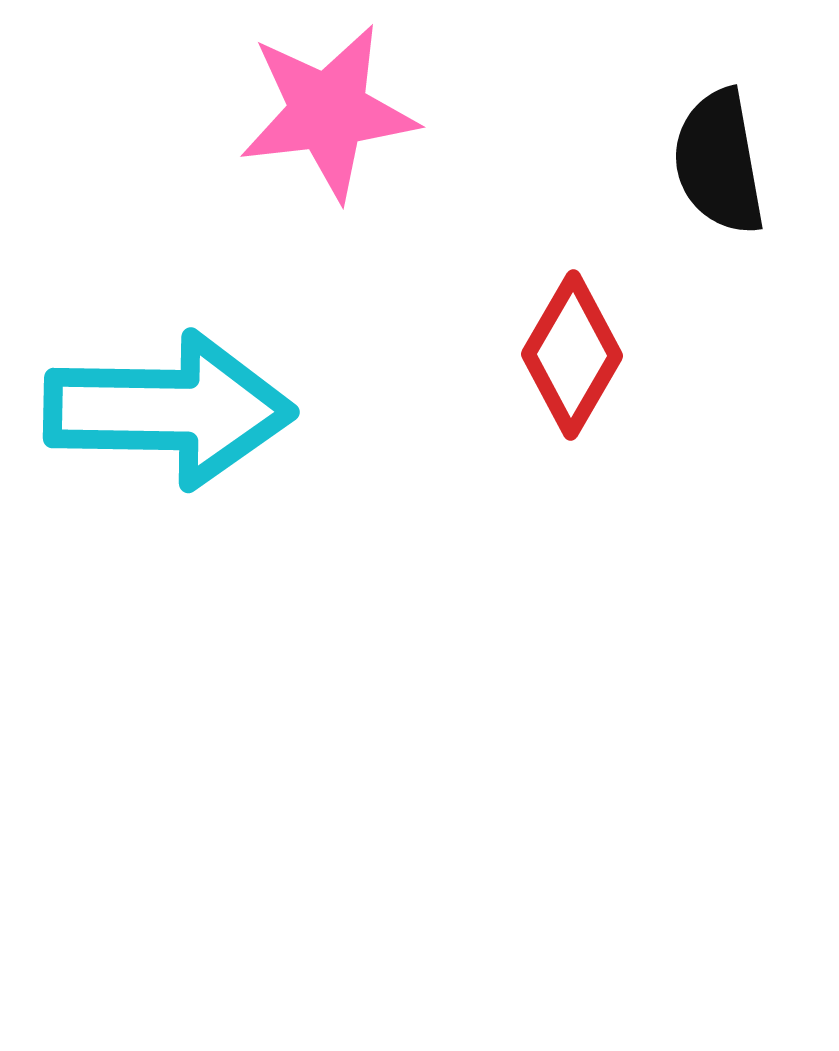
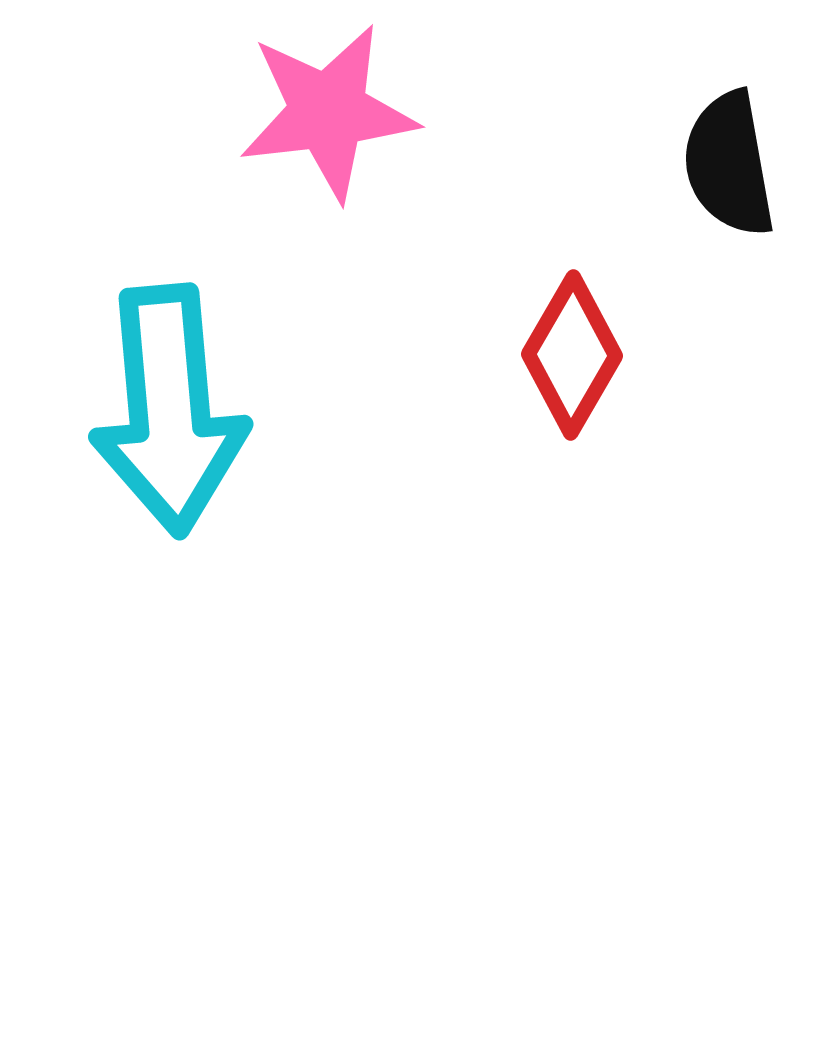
black semicircle: moved 10 px right, 2 px down
cyan arrow: rotated 84 degrees clockwise
